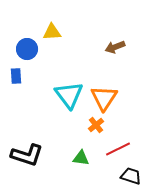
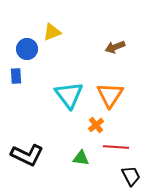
yellow triangle: rotated 18 degrees counterclockwise
orange triangle: moved 6 px right, 3 px up
red line: moved 2 px left, 2 px up; rotated 30 degrees clockwise
black L-shape: rotated 8 degrees clockwise
black trapezoid: rotated 45 degrees clockwise
